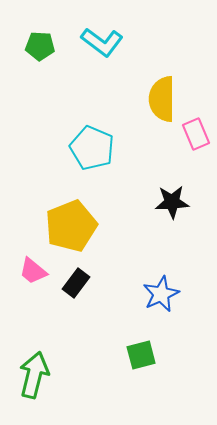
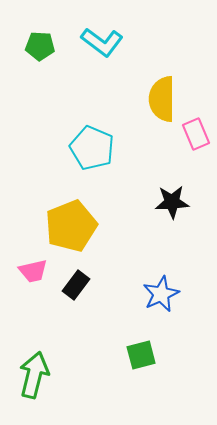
pink trapezoid: rotated 52 degrees counterclockwise
black rectangle: moved 2 px down
